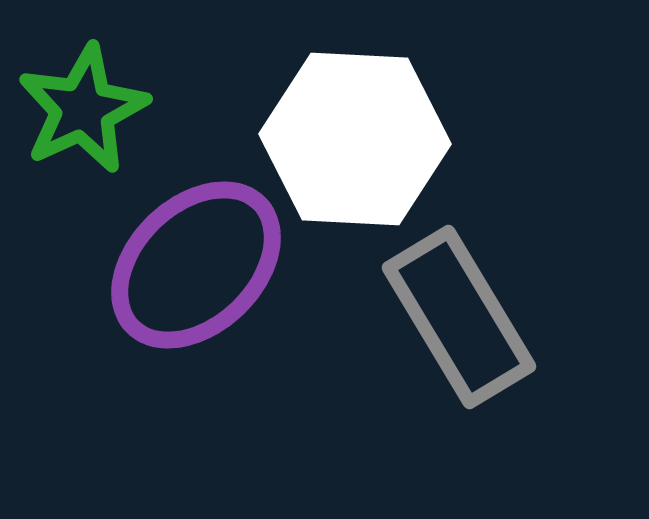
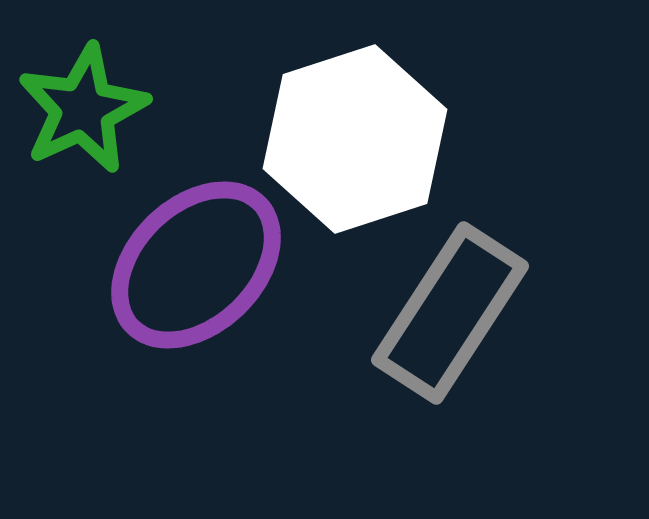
white hexagon: rotated 21 degrees counterclockwise
gray rectangle: moved 9 px left, 4 px up; rotated 64 degrees clockwise
